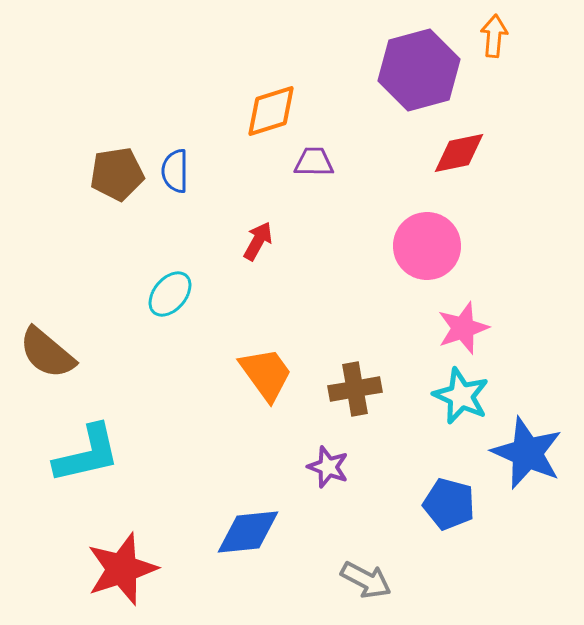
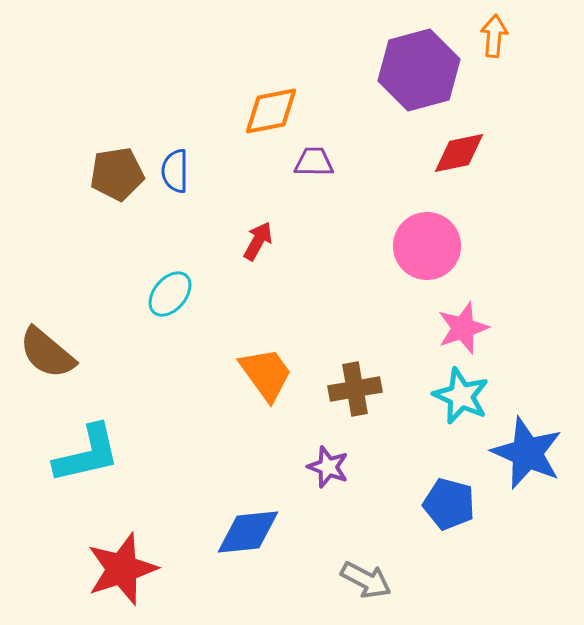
orange diamond: rotated 6 degrees clockwise
